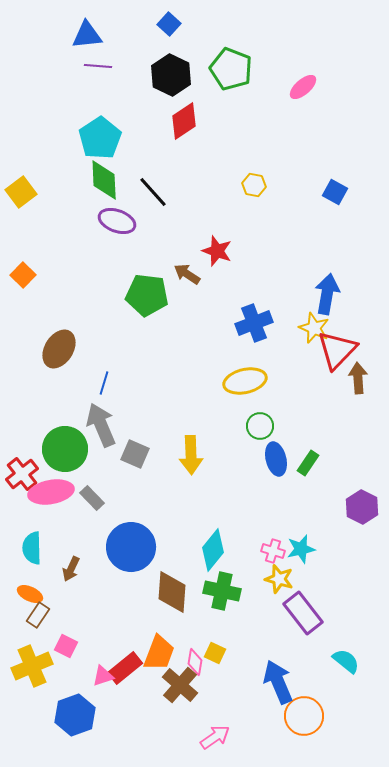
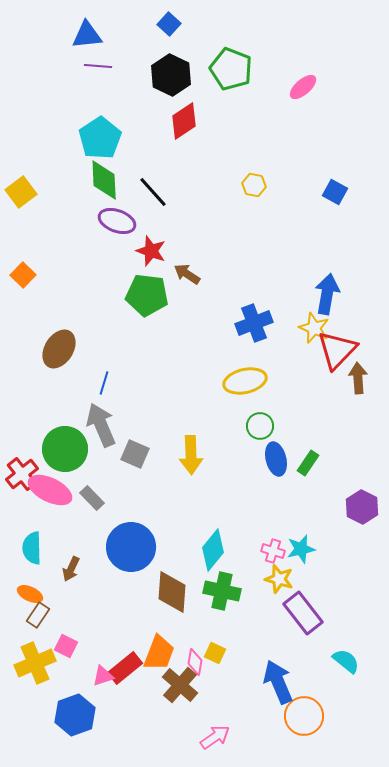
red star at (217, 251): moved 66 px left
pink ellipse at (51, 492): moved 1 px left, 2 px up; rotated 36 degrees clockwise
yellow cross at (32, 666): moved 3 px right, 3 px up
